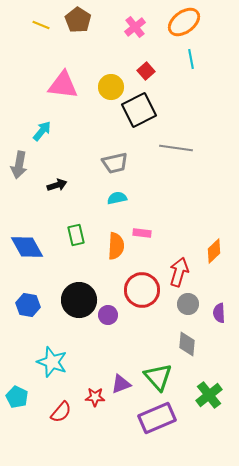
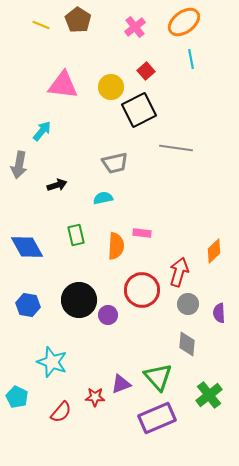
cyan semicircle: moved 14 px left
